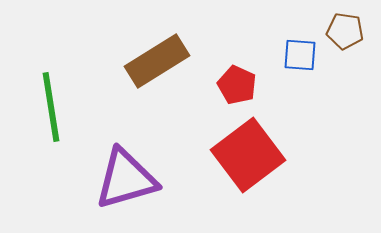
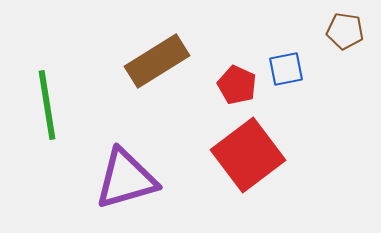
blue square: moved 14 px left, 14 px down; rotated 15 degrees counterclockwise
green line: moved 4 px left, 2 px up
